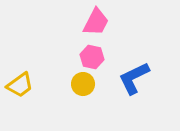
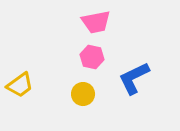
pink trapezoid: rotated 52 degrees clockwise
yellow circle: moved 10 px down
